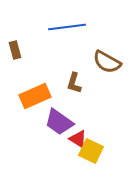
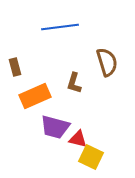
blue line: moved 7 px left
brown rectangle: moved 17 px down
brown semicircle: rotated 136 degrees counterclockwise
purple trapezoid: moved 4 px left, 5 px down; rotated 20 degrees counterclockwise
red triangle: rotated 18 degrees counterclockwise
yellow square: moved 6 px down
